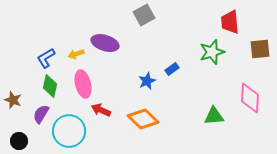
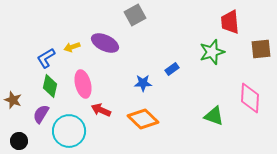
gray square: moved 9 px left
purple ellipse: rotated 8 degrees clockwise
brown square: moved 1 px right
yellow arrow: moved 4 px left, 7 px up
blue star: moved 4 px left, 2 px down; rotated 24 degrees clockwise
green triangle: rotated 25 degrees clockwise
